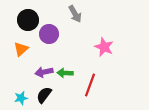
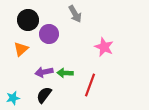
cyan star: moved 8 px left
